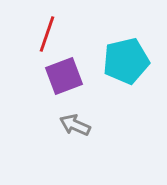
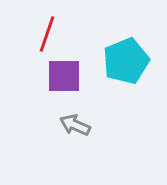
cyan pentagon: rotated 9 degrees counterclockwise
purple square: rotated 21 degrees clockwise
